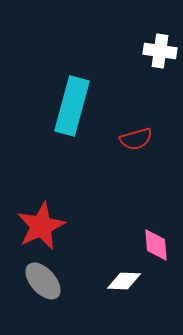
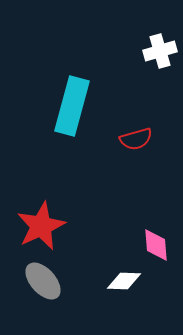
white cross: rotated 24 degrees counterclockwise
